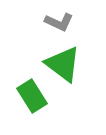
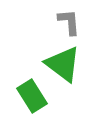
gray L-shape: moved 10 px right; rotated 120 degrees counterclockwise
